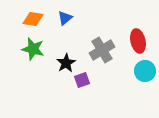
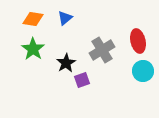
green star: rotated 20 degrees clockwise
cyan circle: moved 2 px left
